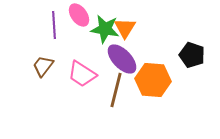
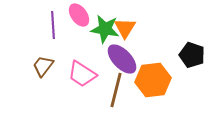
purple line: moved 1 px left
orange hexagon: rotated 12 degrees counterclockwise
